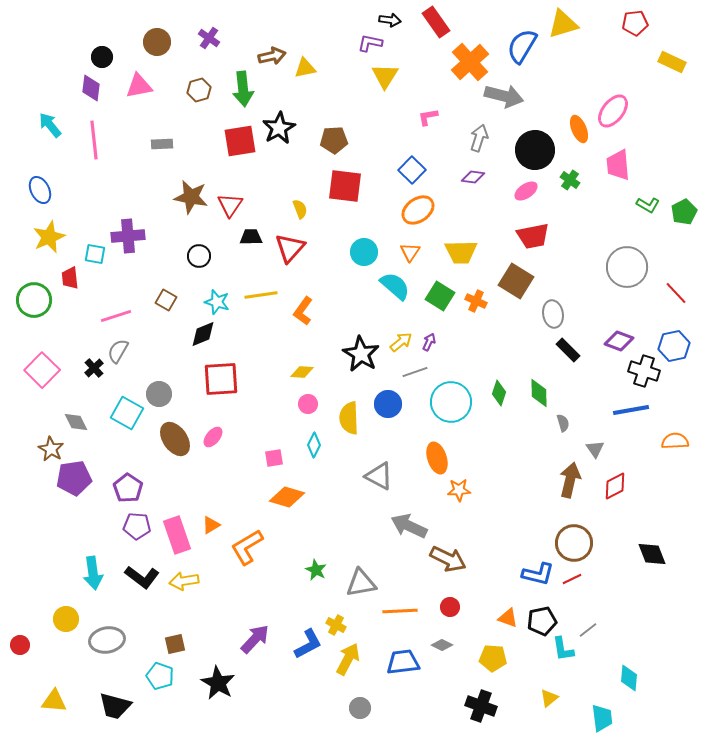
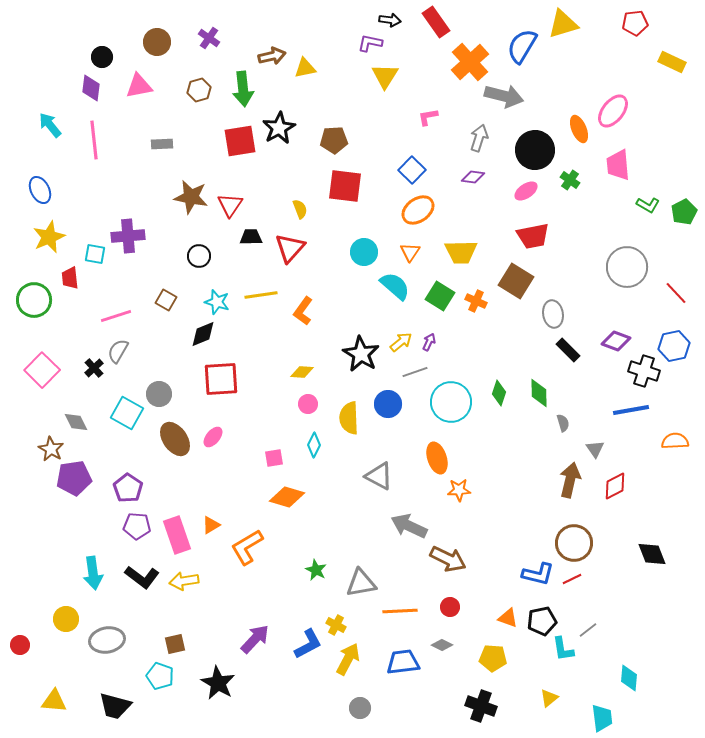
purple diamond at (619, 341): moved 3 px left
